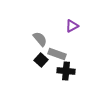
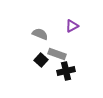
gray semicircle: moved 5 px up; rotated 28 degrees counterclockwise
black cross: rotated 18 degrees counterclockwise
